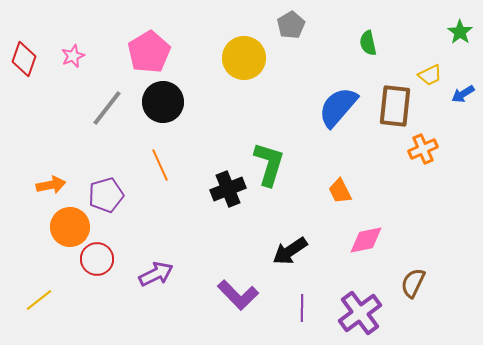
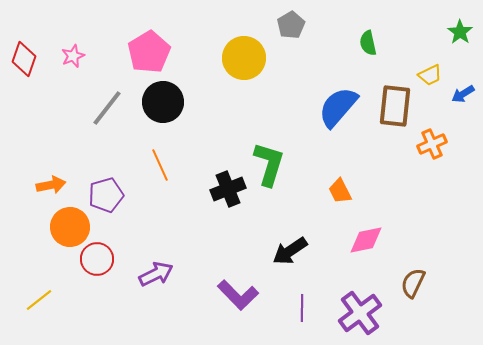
orange cross: moved 9 px right, 5 px up
